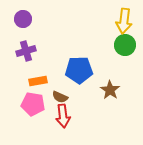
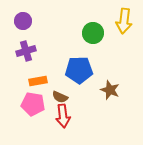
purple circle: moved 2 px down
green circle: moved 32 px left, 12 px up
brown star: rotated 12 degrees counterclockwise
